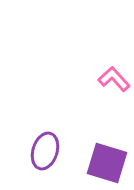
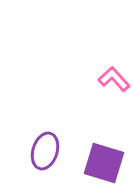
purple square: moved 3 px left
